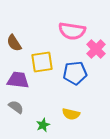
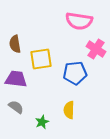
pink semicircle: moved 7 px right, 10 px up
brown semicircle: moved 1 px right, 1 px down; rotated 24 degrees clockwise
pink cross: rotated 12 degrees counterclockwise
yellow square: moved 1 px left, 3 px up
purple trapezoid: moved 2 px left, 1 px up
yellow semicircle: moved 2 px left, 4 px up; rotated 78 degrees clockwise
green star: moved 1 px left, 3 px up
